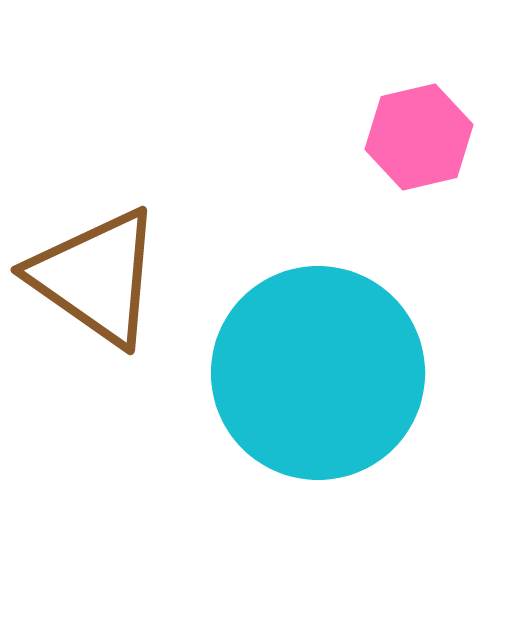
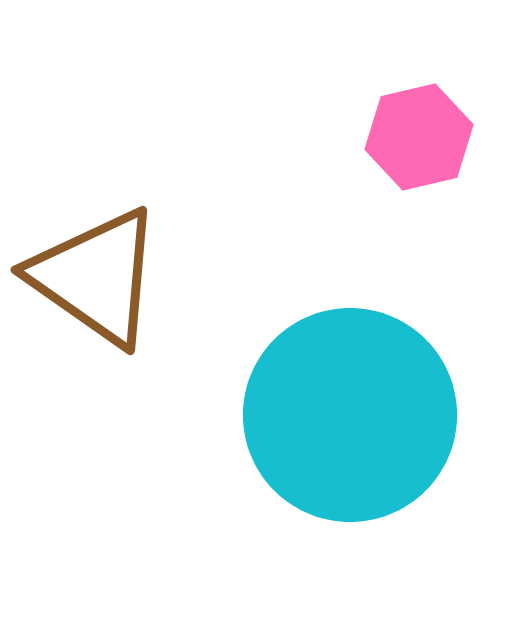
cyan circle: moved 32 px right, 42 px down
